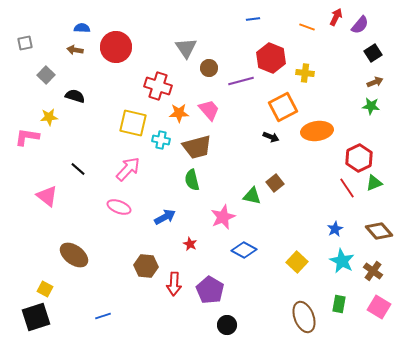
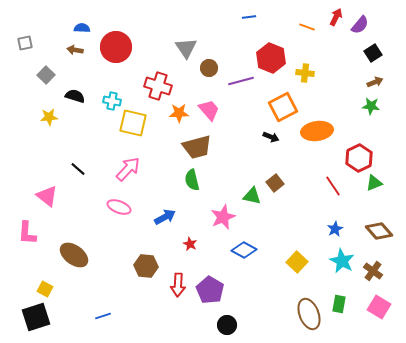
blue line at (253, 19): moved 4 px left, 2 px up
pink L-shape at (27, 137): moved 96 px down; rotated 95 degrees counterclockwise
cyan cross at (161, 140): moved 49 px left, 39 px up
red line at (347, 188): moved 14 px left, 2 px up
red arrow at (174, 284): moved 4 px right, 1 px down
brown ellipse at (304, 317): moved 5 px right, 3 px up
